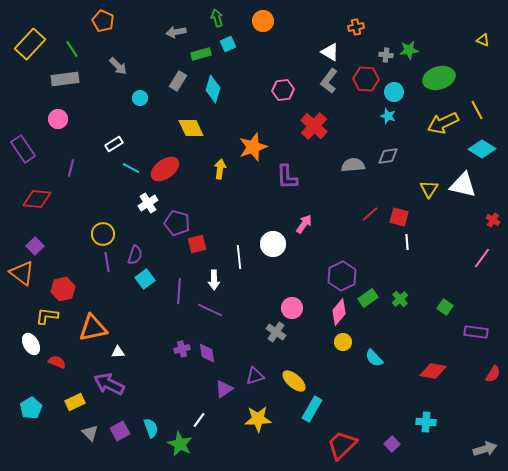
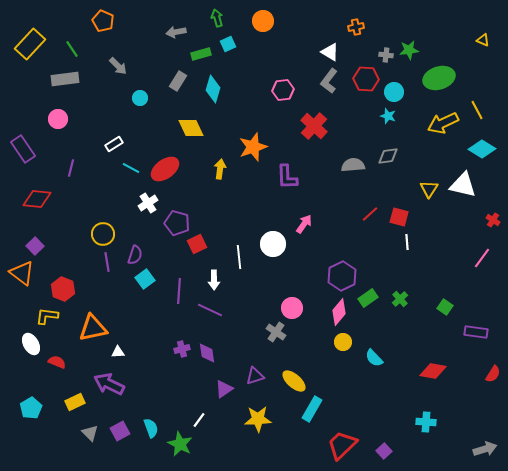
red square at (197, 244): rotated 12 degrees counterclockwise
red hexagon at (63, 289): rotated 25 degrees counterclockwise
purple square at (392, 444): moved 8 px left, 7 px down
